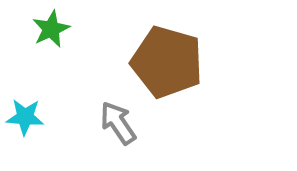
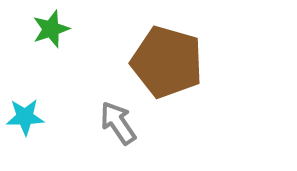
green star: rotated 6 degrees clockwise
cyan star: rotated 6 degrees counterclockwise
